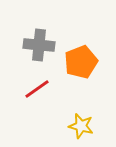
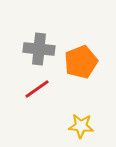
gray cross: moved 4 px down
yellow star: rotated 10 degrees counterclockwise
